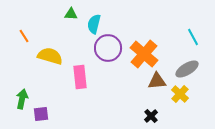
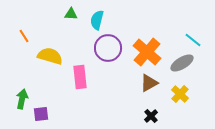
cyan semicircle: moved 3 px right, 4 px up
cyan line: moved 3 px down; rotated 24 degrees counterclockwise
orange cross: moved 3 px right, 2 px up
gray ellipse: moved 5 px left, 6 px up
brown triangle: moved 8 px left, 2 px down; rotated 24 degrees counterclockwise
